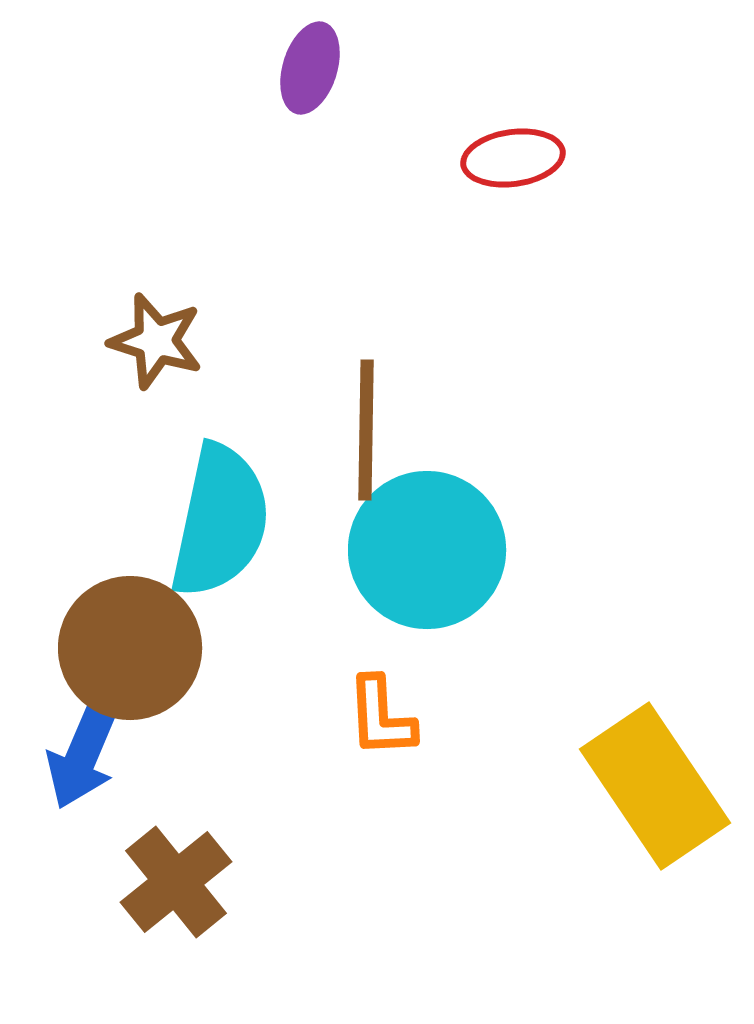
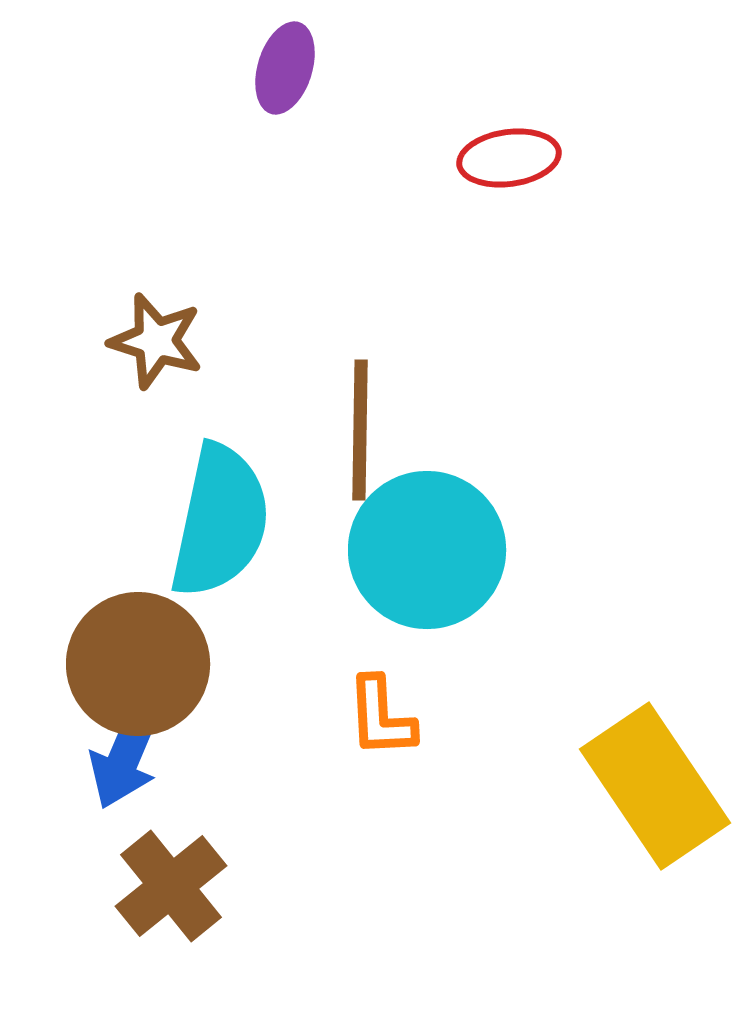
purple ellipse: moved 25 px left
red ellipse: moved 4 px left
brown line: moved 6 px left
brown circle: moved 8 px right, 16 px down
blue arrow: moved 43 px right
brown cross: moved 5 px left, 4 px down
